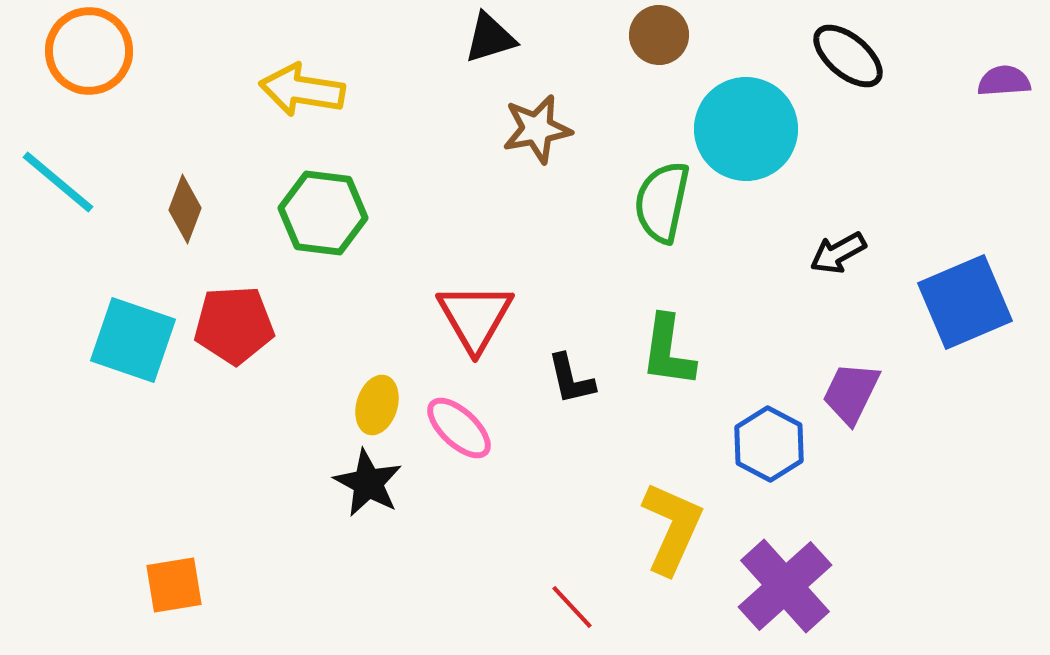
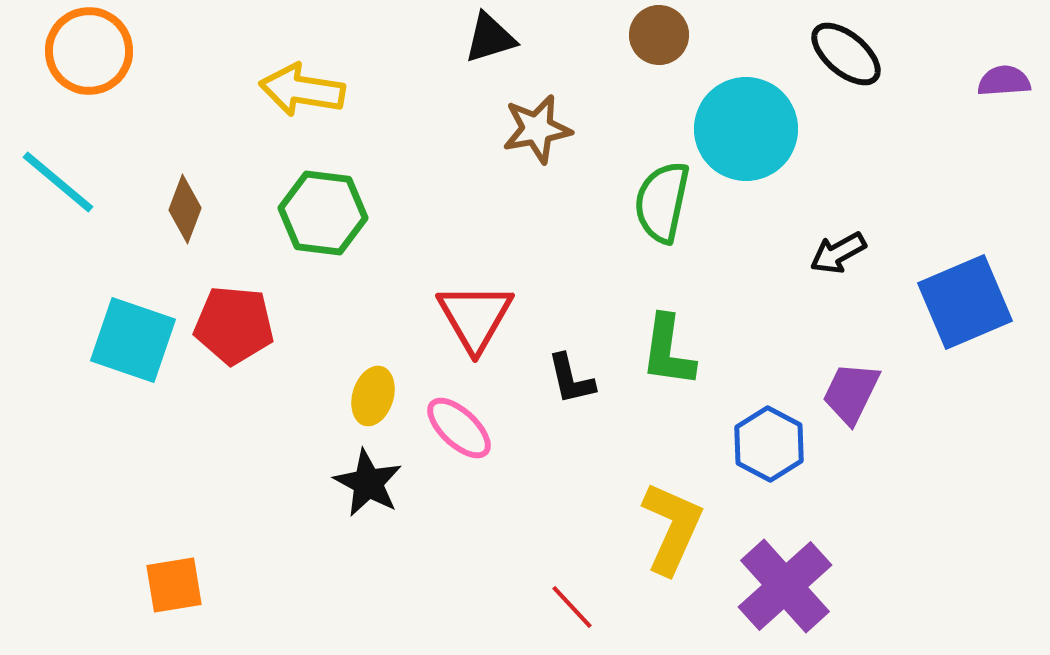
black ellipse: moved 2 px left, 2 px up
red pentagon: rotated 8 degrees clockwise
yellow ellipse: moved 4 px left, 9 px up
